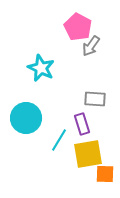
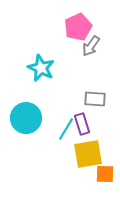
pink pentagon: rotated 20 degrees clockwise
cyan line: moved 7 px right, 11 px up
